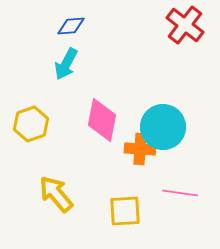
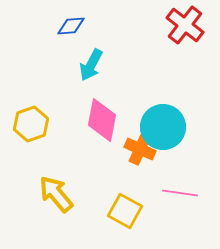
cyan arrow: moved 25 px right, 1 px down
orange cross: rotated 20 degrees clockwise
yellow square: rotated 32 degrees clockwise
